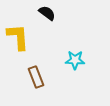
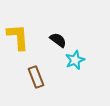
black semicircle: moved 11 px right, 27 px down
cyan star: rotated 24 degrees counterclockwise
